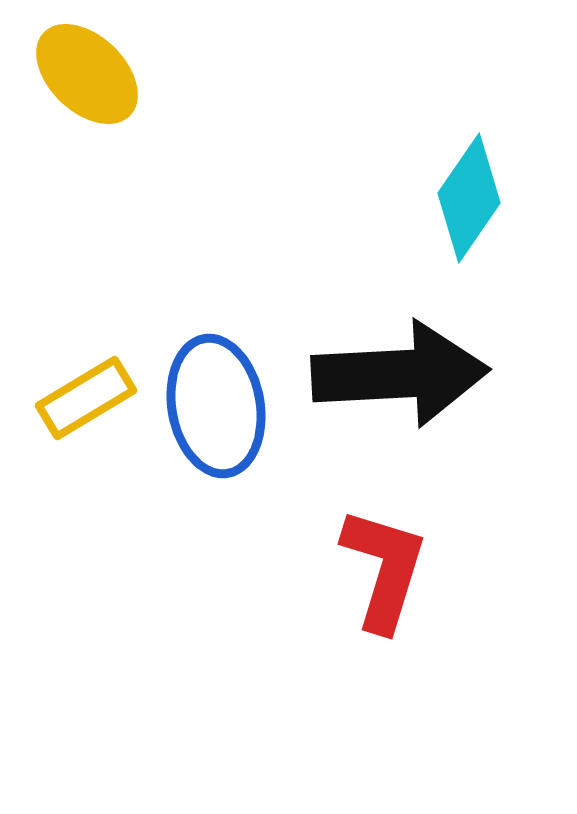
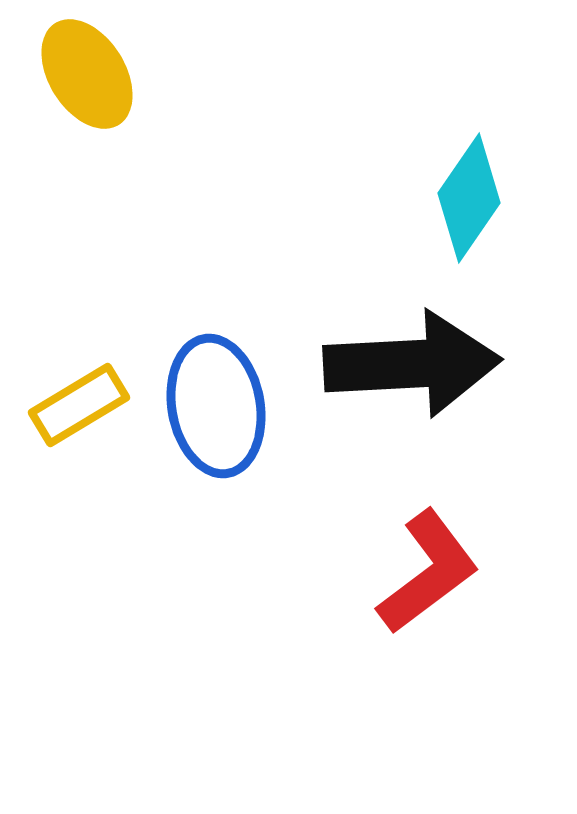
yellow ellipse: rotated 14 degrees clockwise
black arrow: moved 12 px right, 10 px up
yellow rectangle: moved 7 px left, 7 px down
red L-shape: moved 44 px right, 3 px down; rotated 36 degrees clockwise
